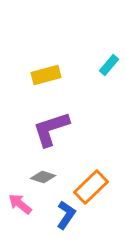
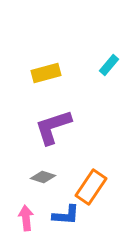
yellow rectangle: moved 2 px up
purple L-shape: moved 2 px right, 2 px up
orange rectangle: rotated 12 degrees counterclockwise
pink arrow: moved 6 px right, 14 px down; rotated 45 degrees clockwise
blue L-shape: rotated 60 degrees clockwise
